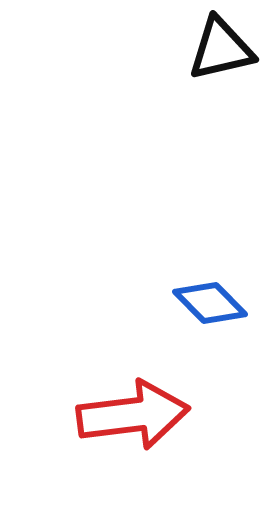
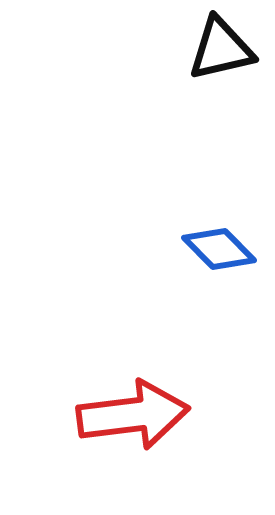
blue diamond: moved 9 px right, 54 px up
